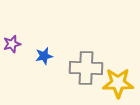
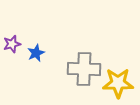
blue star: moved 8 px left, 3 px up; rotated 12 degrees counterclockwise
gray cross: moved 2 px left, 1 px down
